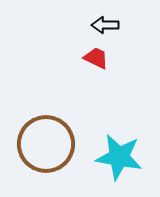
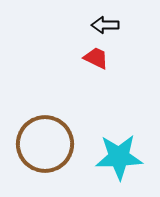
brown circle: moved 1 px left
cyan star: rotated 12 degrees counterclockwise
